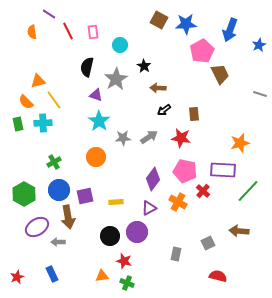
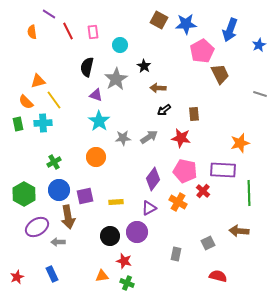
green line at (248, 191): moved 1 px right, 2 px down; rotated 45 degrees counterclockwise
